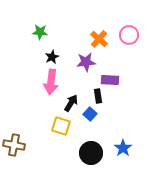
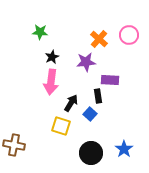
blue star: moved 1 px right, 1 px down
